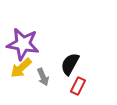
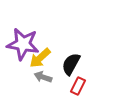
black semicircle: moved 1 px right
yellow arrow: moved 19 px right, 10 px up
gray arrow: rotated 132 degrees clockwise
